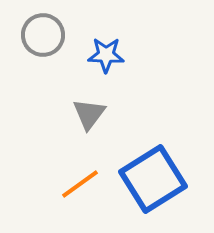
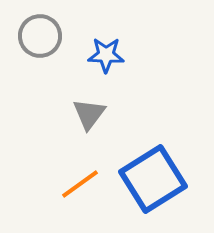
gray circle: moved 3 px left, 1 px down
